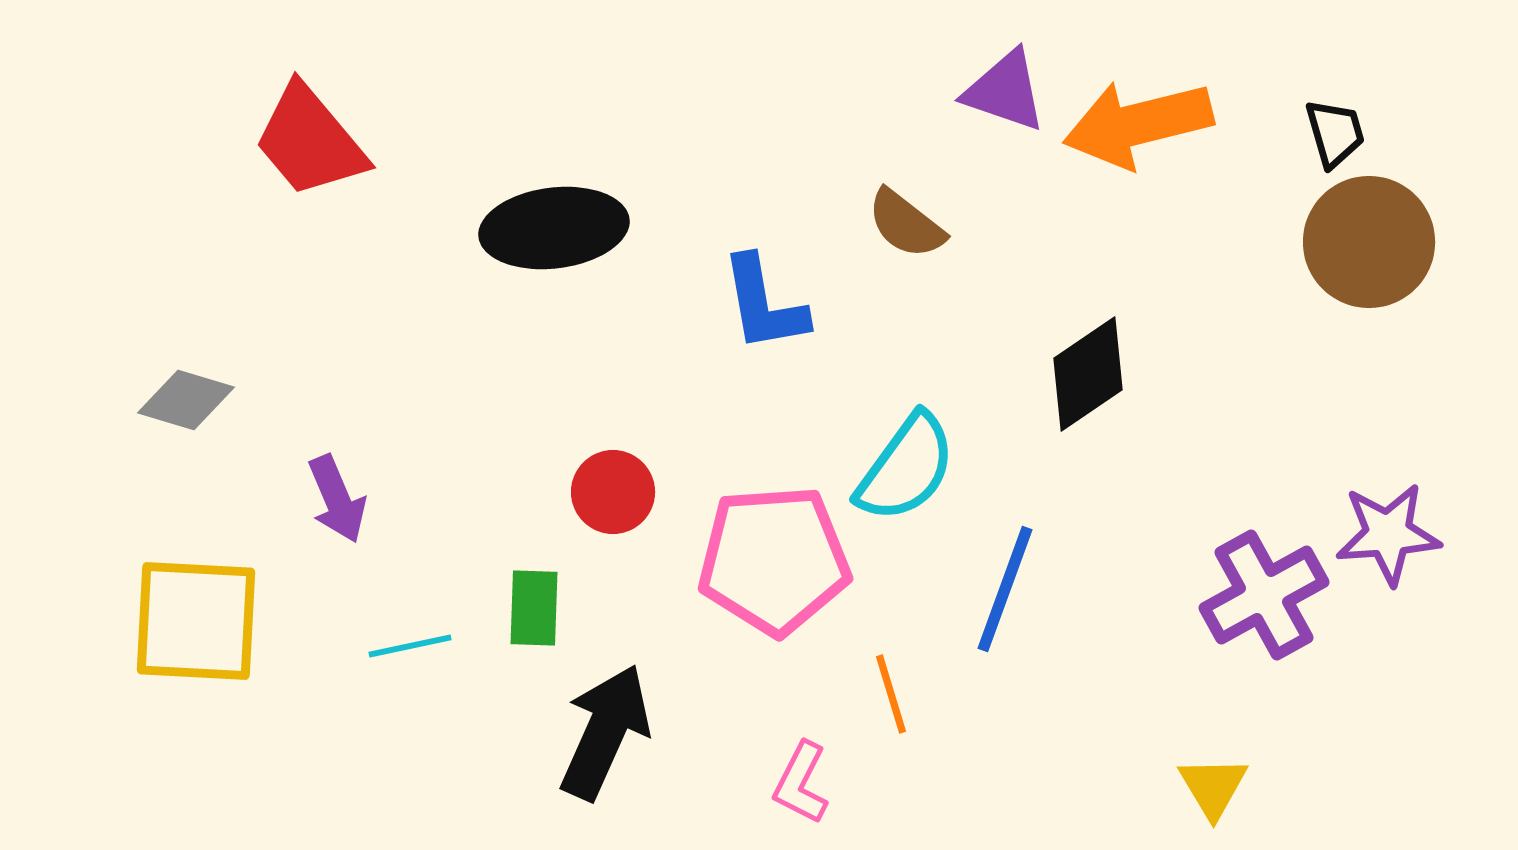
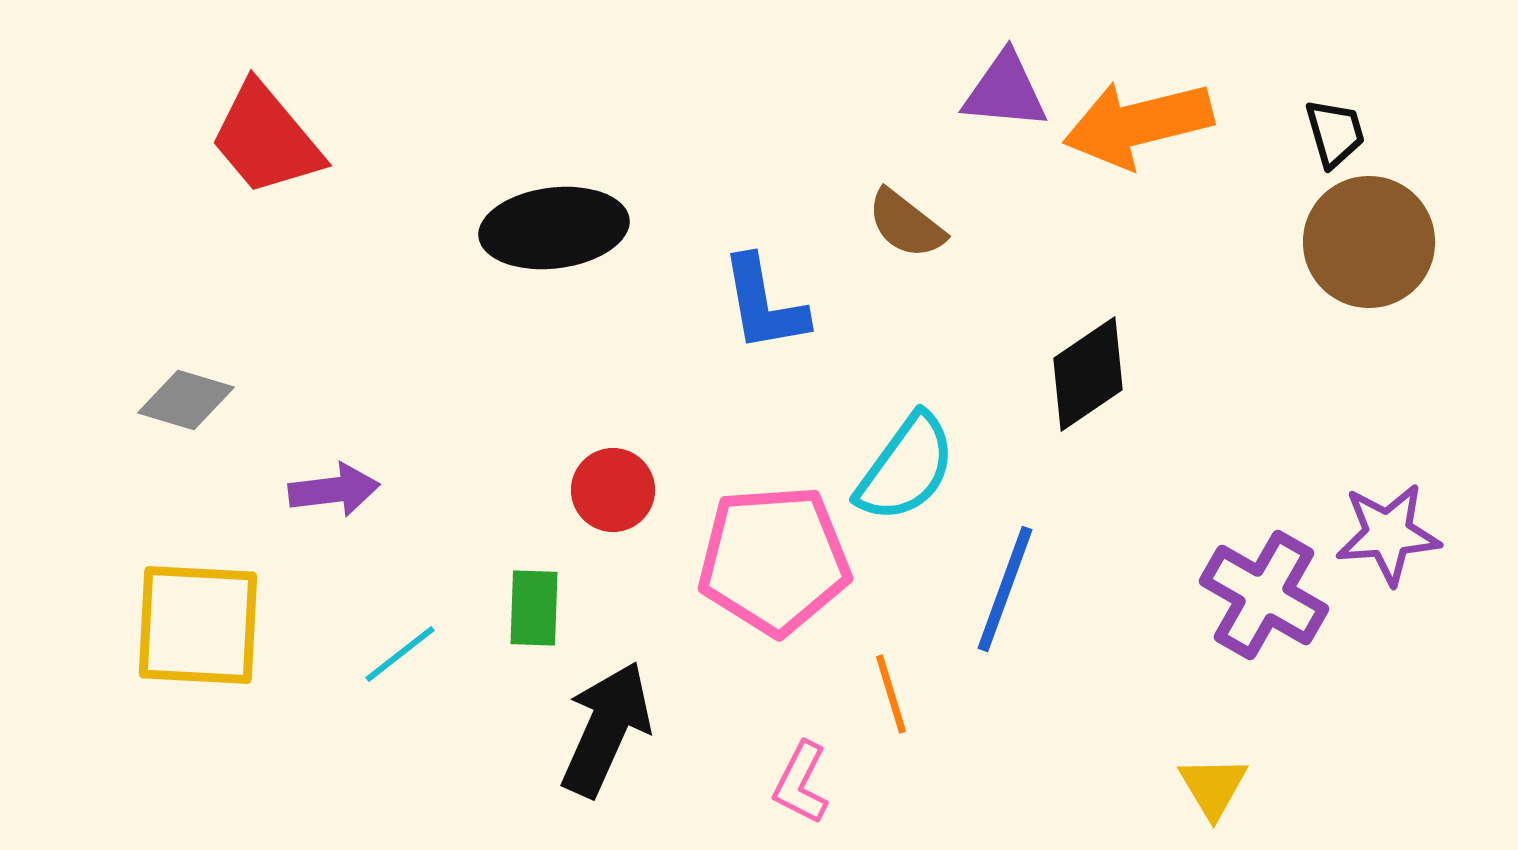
purple triangle: rotated 14 degrees counterclockwise
red trapezoid: moved 44 px left, 2 px up
red circle: moved 2 px up
purple arrow: moved 3 px left, 9 px up; rotated 74 degrees counterclockwise
purple cross: rotated 31 degrees counterclockwise
yellow square: moved 2 px right, 4 px down
cyan line: moved 10 px left, 8 px down; rotated 26 degrees counterclockwise
black arrow: moved 1 px right, 3 px up
